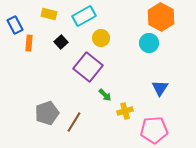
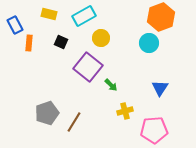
orange hexagon: rotated 12 degrees clockwise
black square: rotated 24 degrees counterclockwise
green arrow: moved 6 px right, 10 px up
